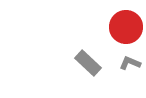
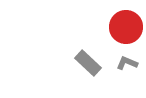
gray L-shape: moved 3 px left
